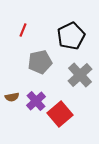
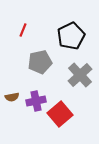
purple cross: rotated 30 degrees clockwise
